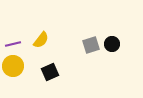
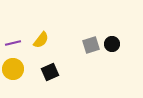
purple line: moved 1 px up
yellow circle: moved 3 px down
